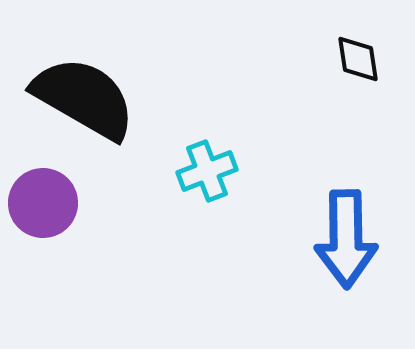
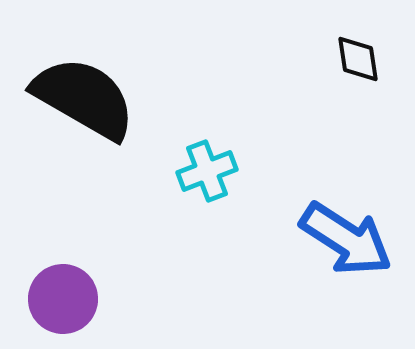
purple circle: moved 20 px right, 96 px down
blue arrow: rotated 56 degrees counterclockwise
